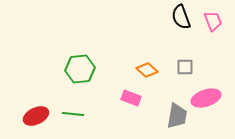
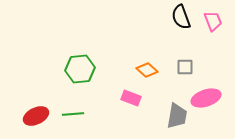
green line: rotated 10 degrees counterclockwise
